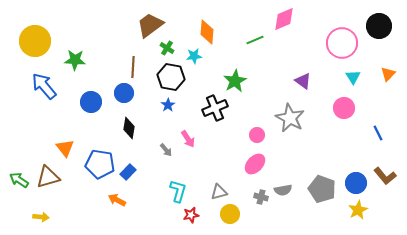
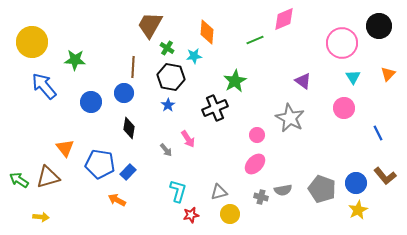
brown trapezoid at (150, 25): rotated 24 degrees counterclockwise
yellow circle at (35, 41): moved 3 px left, 1 px down
